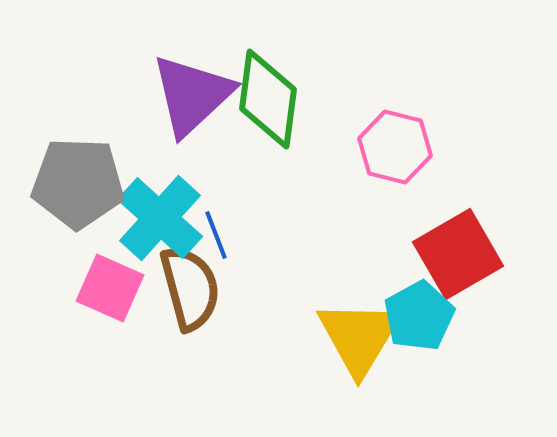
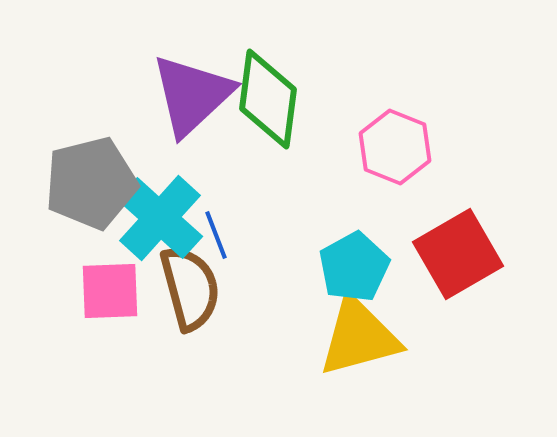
pink hexagon: rotated 8 degrees clockwise
gray pentagon: moved 13 px right; rotated 16 degrees counterclockwise
pink square: moved 3 px down; rotated 26 degrees counterclockwise
cyan pentagon: moved 65 px left, 49 px up
yellow triangle: rotated 44 degrees clockwise
